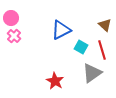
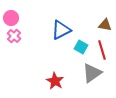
brown triangle: rotated 32 degrees counterclockwise
